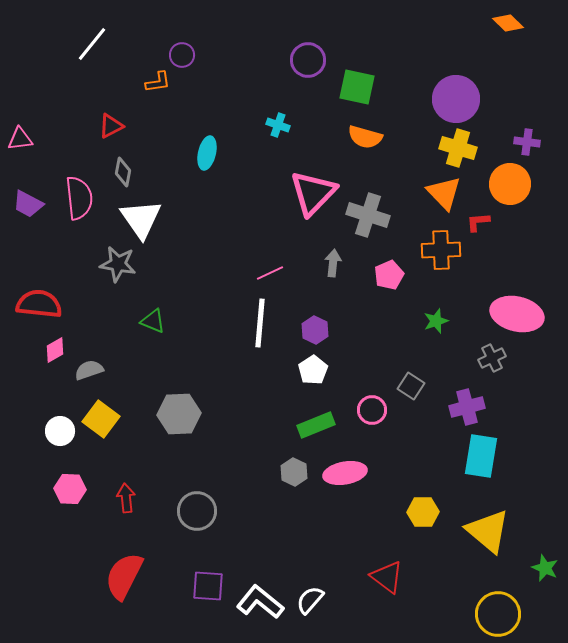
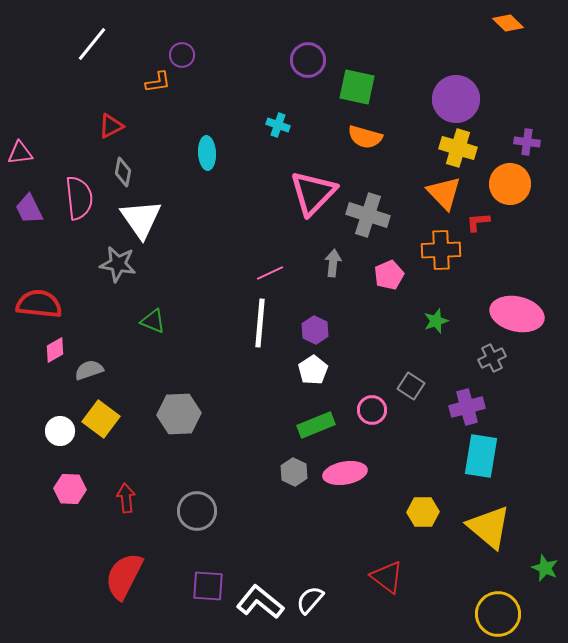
pink triangle at (20, 139): moved 14 px down
cyan ellipse at (207, 153): rotated 16 degrees counterclockwise
purple trapezoid at (28, 204): moved 1 px right, 5 px down; rotated 36 degrees clockwise
yellow triangle at (488, 531): moved 1 px right, 4 px up
